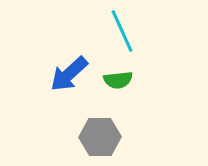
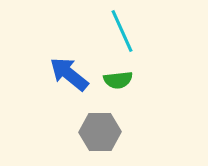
blue arrow: rotated 81 degrees clockwise
gray hexagon: moved 5 px up
